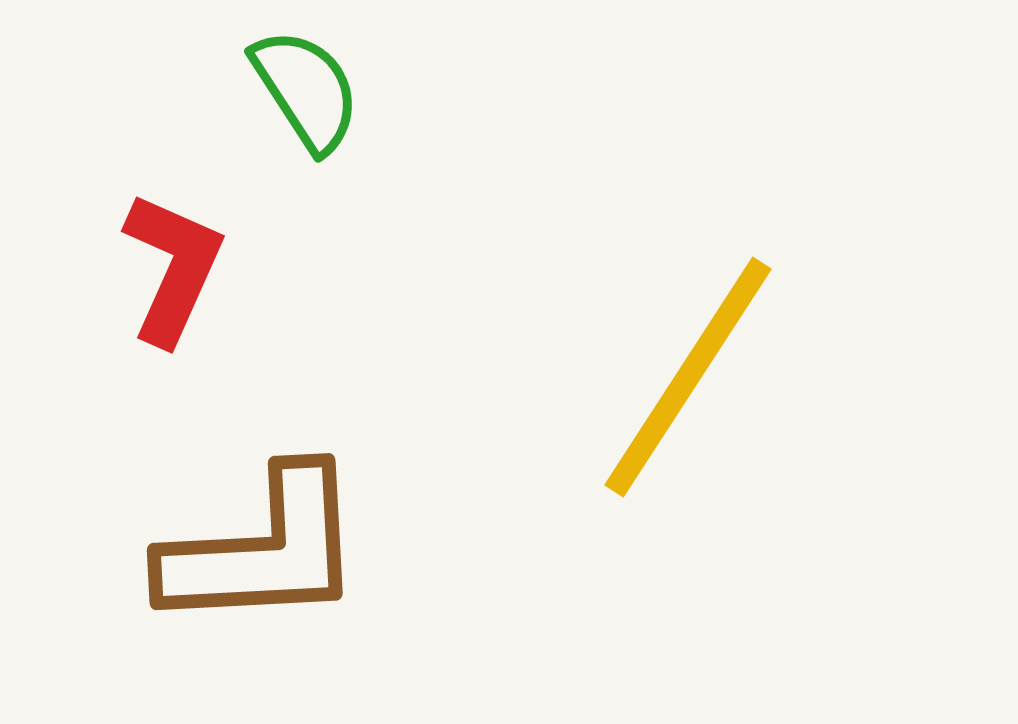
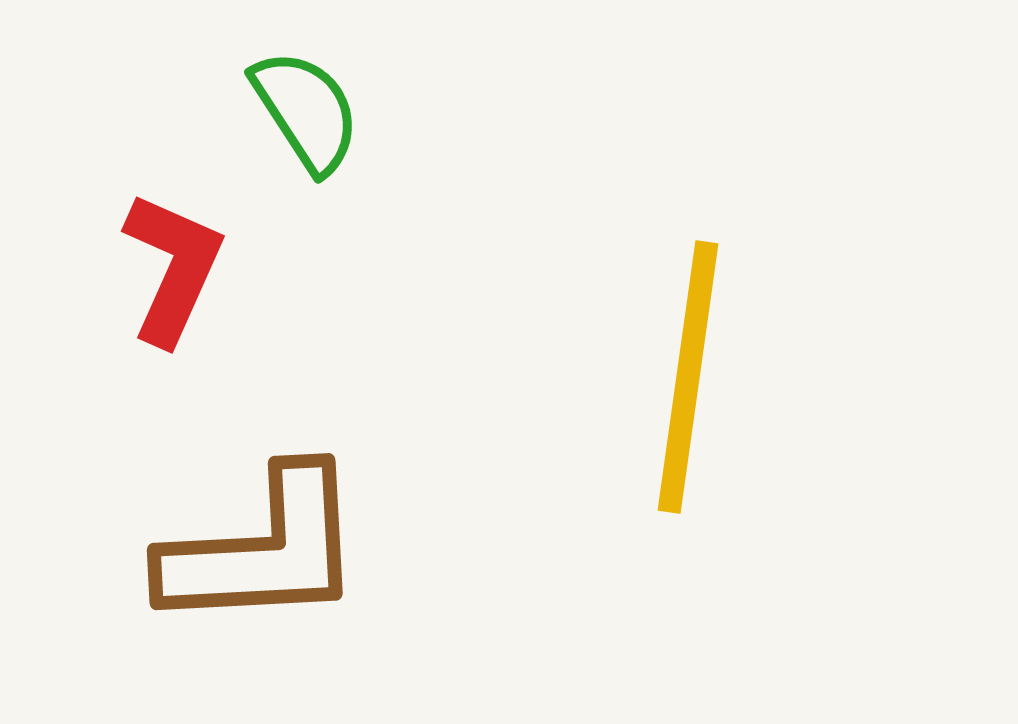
green semicircle: moved 21 px down
yellow line: rotated 25 degrees counterclockwise
